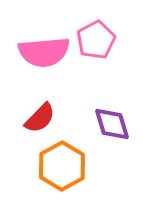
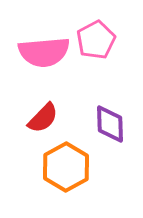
red semicircle: moved 3 px right
purple diamond: moved 2 px left; rotated 15 degrees clockwise
orange hexagon: moved 4 px right, 1 px down
